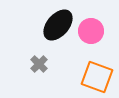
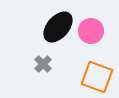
black ellipse: moved 2 px down
gray cross: moved 4 px right
